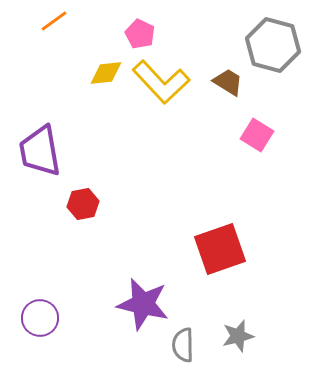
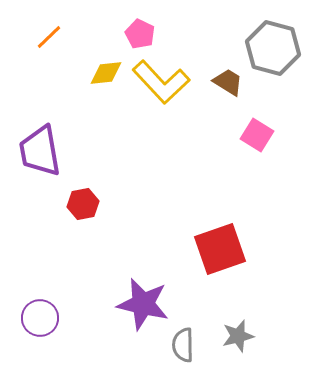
orange line: moved 5 px left, 16 px down; rotated 8 degrees counterclockwise
gray hexagon: moved 3 px down
